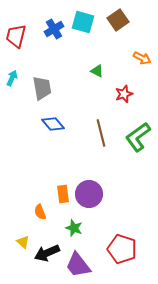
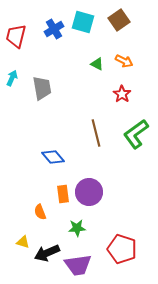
brown square: moved 1 px right
orange arrow: moved 18 px left, 3 px down
green triangle: moved 7 px up
red star: moved 2 px left; rotated 18 degrees counterclockwise
blue diamond: moved 33 px down
brown line: moved 5 px left
green L-shape: moved 2 px left, 3 px up
purple circle: moved 2 px up
green star: moved 3 px right; rotated 24 degrees counterclockwise
yellow triangle: rotated 24 degrees counterclockwise
purple trapezoid: rotated 60 degrees counterclockwise
